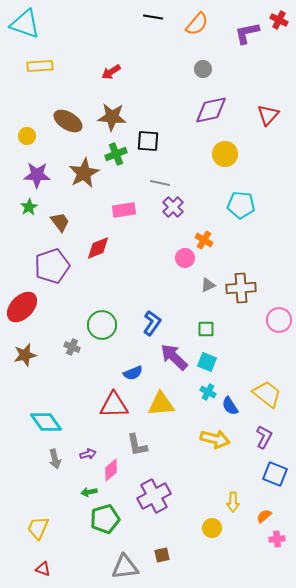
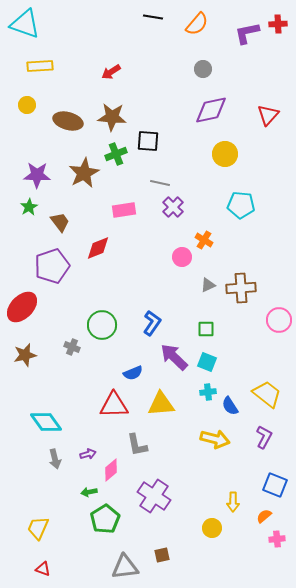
red cross at (279, 20): moved 1 px left, 4 px down; rotated 30 degrees counterclockwise
brown ellipse at (68, 121): rotated 16 degrees counterclockwise
yellow circle at (27, 136): moved 31 px up
pink circle at (185, 258): moved 3 px left, 1 px up
cyan cross at (208, 392): rotated 35 degrees counterclockwise
blue square at (275, 474): moved 11 px down
purple cross at (154, 496): rotated 28 degrees counterclockwise
green pentagon at (105, 519): rotated 16 degrees counterclockwise
